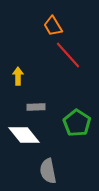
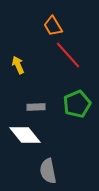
yellow arrow: moved 11 px up; rotated 24 degrees counterclockwise
green pentagon: moved 19 px up; rotated 16 degrees clockwise
white diamond: moved 1 px right
